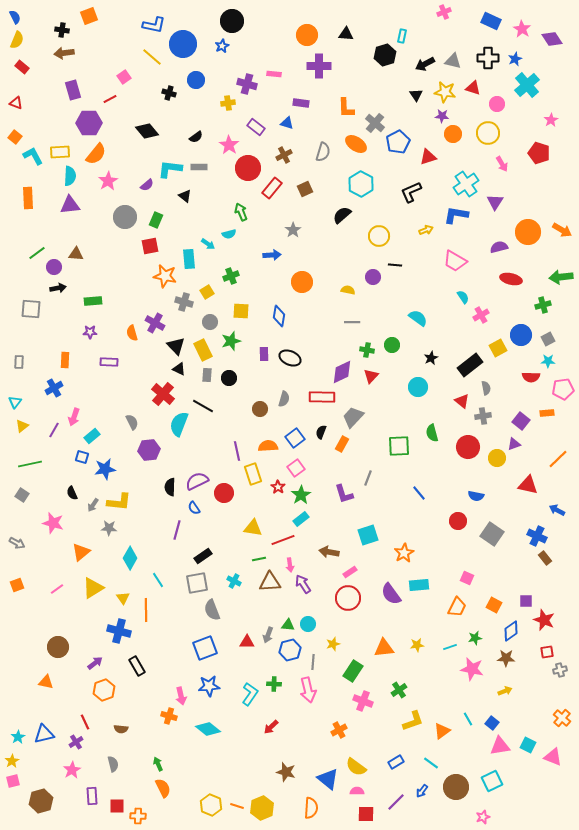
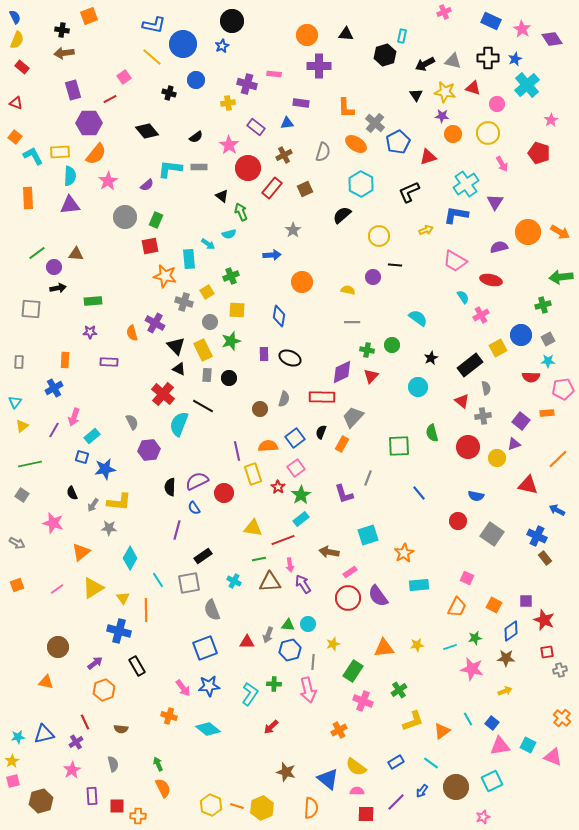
blue triangle at (287, 123): rotated 24 degrees counterclockwise
black L-shape at (411, 192): moved 2 px left
black triangle at (185, 196): moved 37 px right
orange arrow at (562, 230): moved 2 px left, 2 px down
red ellipse at (511, 279): moved 20 px left, 1 px down
yellow square at (241, 311): moved 4 px left, 1 px up
gray square at (197, 583): moved 8 px left
purple semicircle at (391, 594): moved 13 px left, 2 px down
pink arrow at (181, 696): moved 2 px right, 8 px up; rotated 24 degrees counterclockwise
cyan star at (18, 737): rotated 24 degrees clockwise
